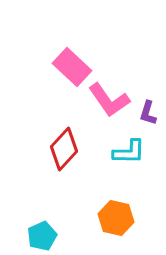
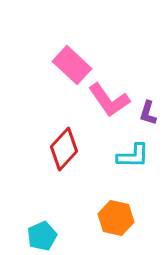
pink rectangle: moved 2 px up
cyan L-shape: moved 4 px right, 4 px down
